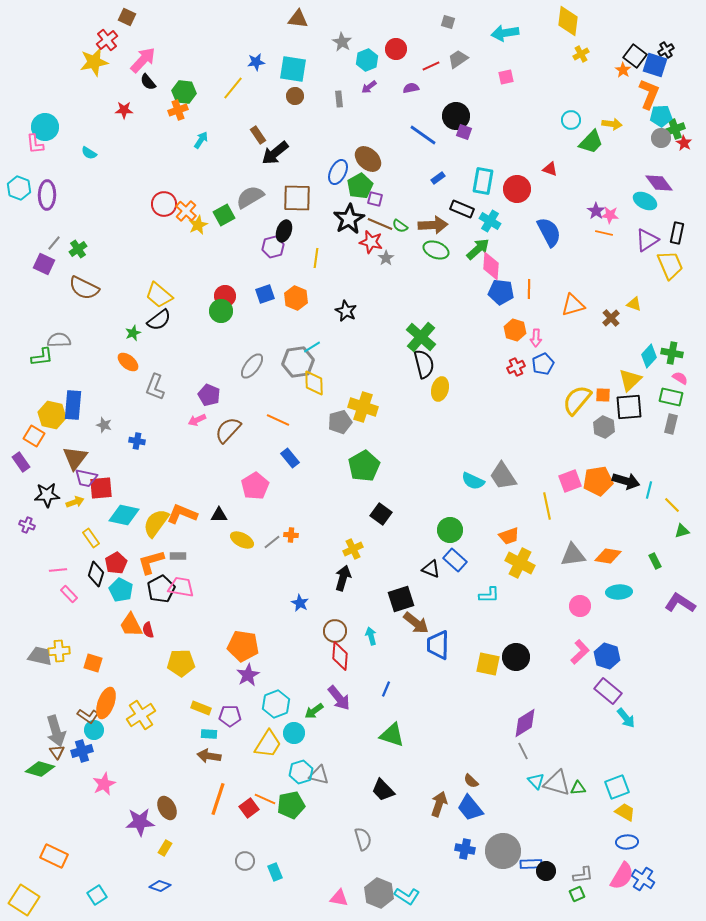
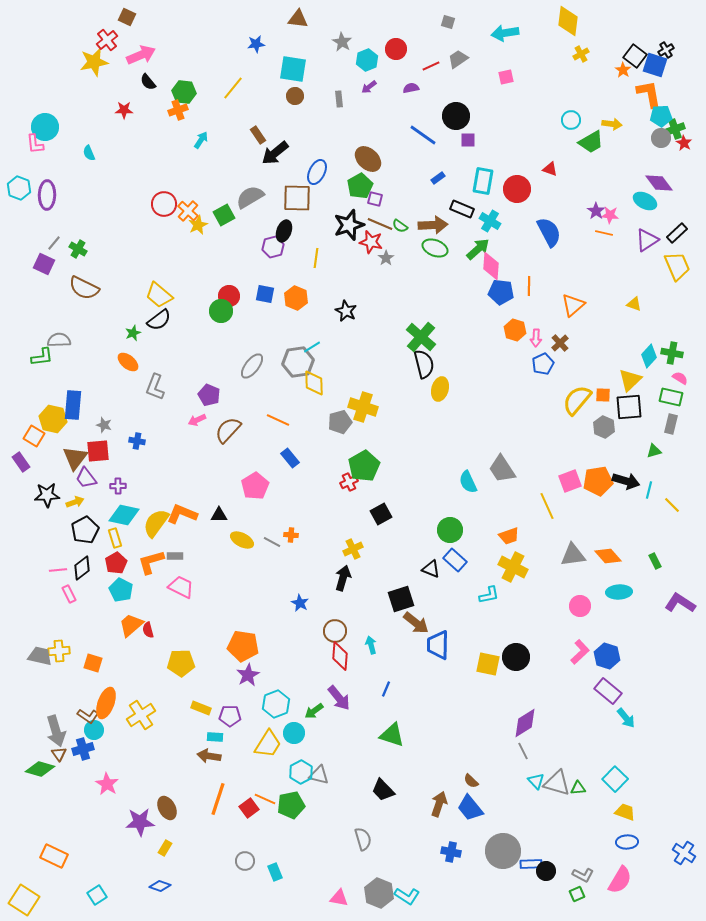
pink arrow at (143, 60): moved 2 px left, 5 px up; rotated 24 degrees clockwise
blue star at (256, 62): moved 18 px up
orange L-shape at (649, 94): rotated 32 degrees counterclockwise
purple square at (464, 132): moved 4 px right, 8 px down; rotated 21 degrees counterclockwise
green trapezoid at (591, 142): rotated 16 degrees clockwise
cyan semicircle at (89, 153): rotated 35 degrees clockwise
blue ellipse at (338, 172): moved 21 px left
orange cross at (186, 211): moved 2 px right
black star at (349, 219): moved 6 px down; rotated 12 degrees clockwise
black rectangle at (677, 233): rotated 35 degrees clockwise
green cross at (78, 249): rotated 24 degrees counterclockwise
green ellipse at (436, 250): moved 1 px left, 2 px up
yellow trapezoid at (670, 265): moved 7 px right, 1 px down
orange line at (529, 289): moved 3 px up
blue square at (265, 294): rotated 30 degrees clockwise
red circle at (225, 296): moved 4 px right
orange triangle at (573, 305): rotated 25 degrees counterclockwise
brown cross at (611, 318): moved 51 px left, 25 px down
red cross at (516, 367): moved 167 px left, 115 px down
yellow hexagon at (52, 415): moved 1 px right, 4 px down
gray trapezoid at (503, 476): moved 1 px left, 7 px up
purple trapezoid at (86, 478): rotated 40 degrees clockwise
cyan semicircle at (473, 481): moved 5 px left, 1 px down; rotated 40 degrees clockwise
red square at (101, 488): moved 3 px left, 37 px up
yellow line at (547, 506): rotated 12 degrees counterclockwise
black square at (381, 514): rotated 25 degrees clockwise
purple cross at (27, 525): moved 91 px right, 39 px up; rotated 21 degrees counterclockwise
green triangle at (682, 531): moved 28 px left, 80 px up
yellow rectangle at (91, 538): moved 24 px right; rotated 18 degrees clockwise
gray line at (272, 542): rotated 66 degrees clockwise
gray rectangle at (178, 556): moved 3 px left
orange diamond at (608, 556): rotated 40 degrees clockwise
yellow cross at (520, 563): moved 7 px left, 4 px down
black diamond at (96, 574): moved 14 px left, 6 px up; rotated 35 degrees clockwise
pink trapezoid at (181, 587): rotated 16 degrees clockwise
black pentagon at (161, 589): moved 76 px left, 59 px up
pink rectangle at (69, 594): rotated 18 degrees clockwise
cyan L-shape at (489, 595): rotated 10 degrees counterclockwise
orange trapezoid at (131, 625): rotated 76 degrees clockwise
cyan arrow at (371, 636): moved 9 px down
cyan rectangle at (209, 734): moved 6 px right, 3 px down
blue cross at (82, 751): moved 1 px right, 2 px up
brown triangle at (57, 752): moved 2 px right, 2 px down
cyan hexagon at (301, 772): rotated 10 degrees counterclockwise
pink star at (104, 784): moved 3 px right; rotated 15 degrees counterclockwise
cyan square at (617, 787): moved 2 px left, 8 px up; rotated 25 degrees counterclockwise
yellow trapezoid at (625, 812): rotated 10 degrees counterclockwise
blue cross at (465, 849): moved 14 px left, 3 px down
gray L-shape at (583, 875): rotated 35 degrees clockwise
pink semicircle at (622, 876): moved 2 px left, 4 px down
blue cross at (643, 879): moved 41 px right, 26 px up
